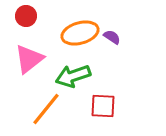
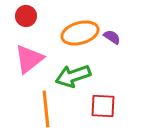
orange line: rotated 45 degrees counterclockwise
